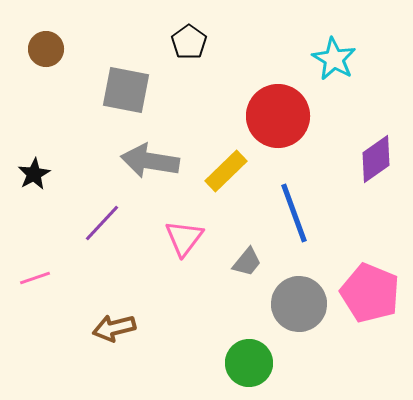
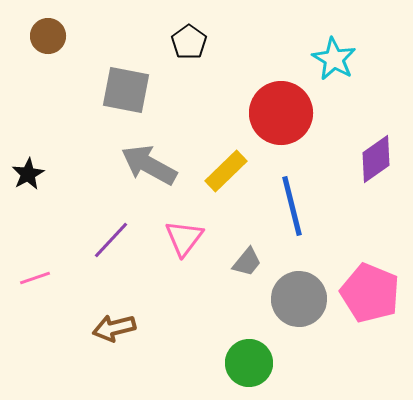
brown circle: moved 2 px right, 13 px up
red circle: moved 3 px right, 3 px up
gray arrow: moved 1 px left, 4 px down; rotated 20 degrees clockwise
black star: moved 6 px left
blue line: moved 2 px left, 7 px up; rotated 6 degrees clockwise
purple line: moved 9 px right, 17 px down
gray circle: moved 5 px up
